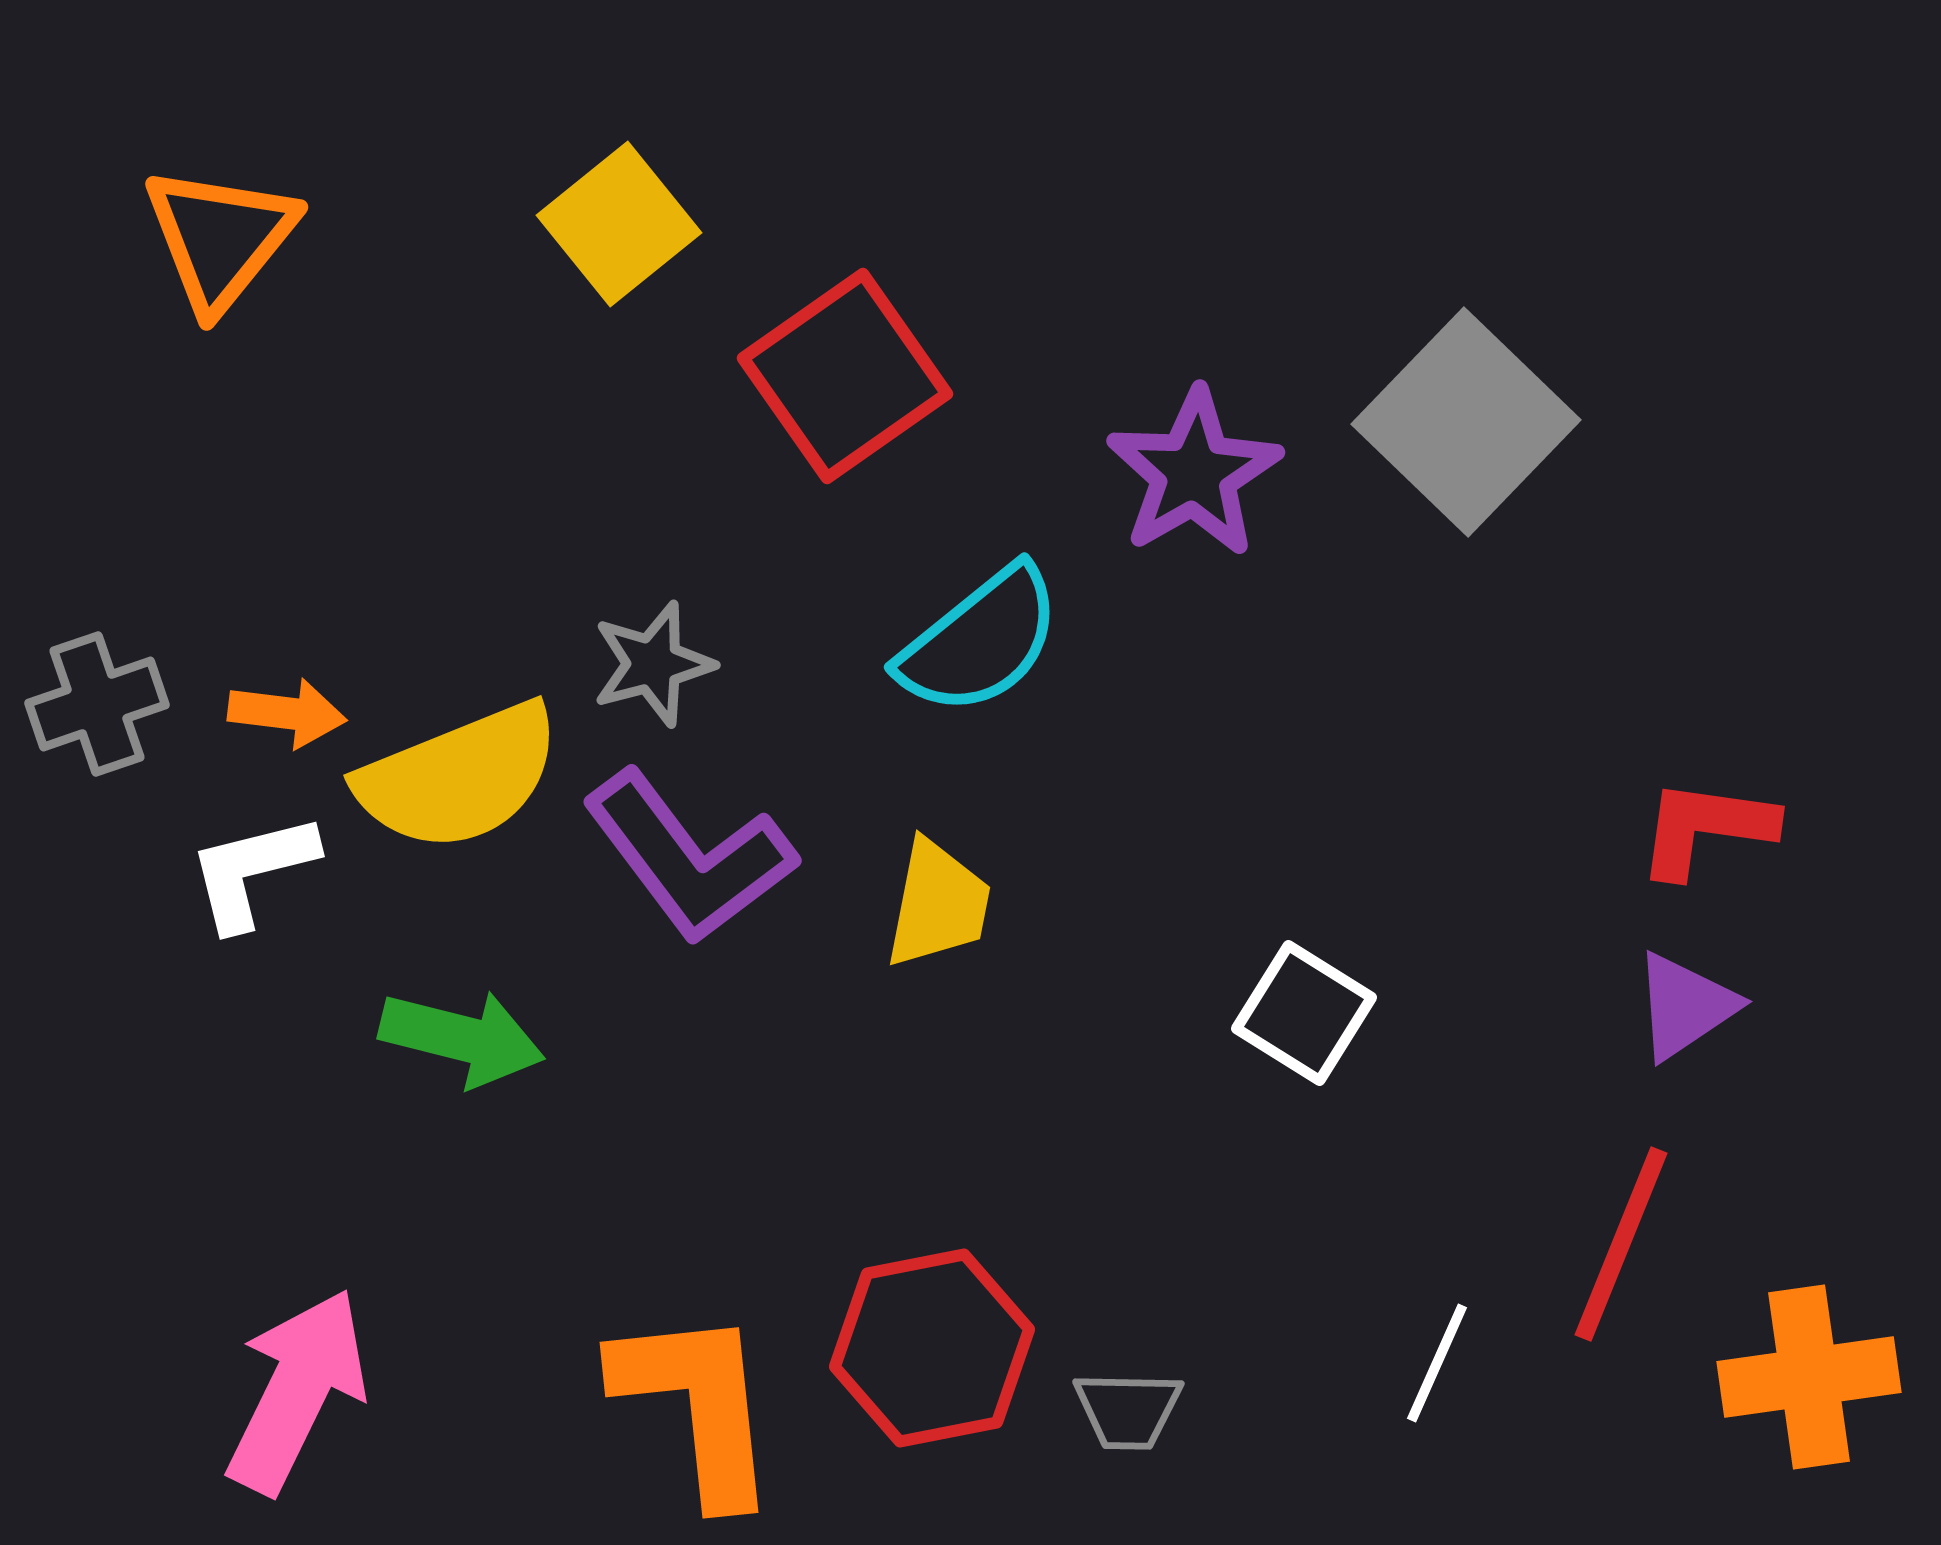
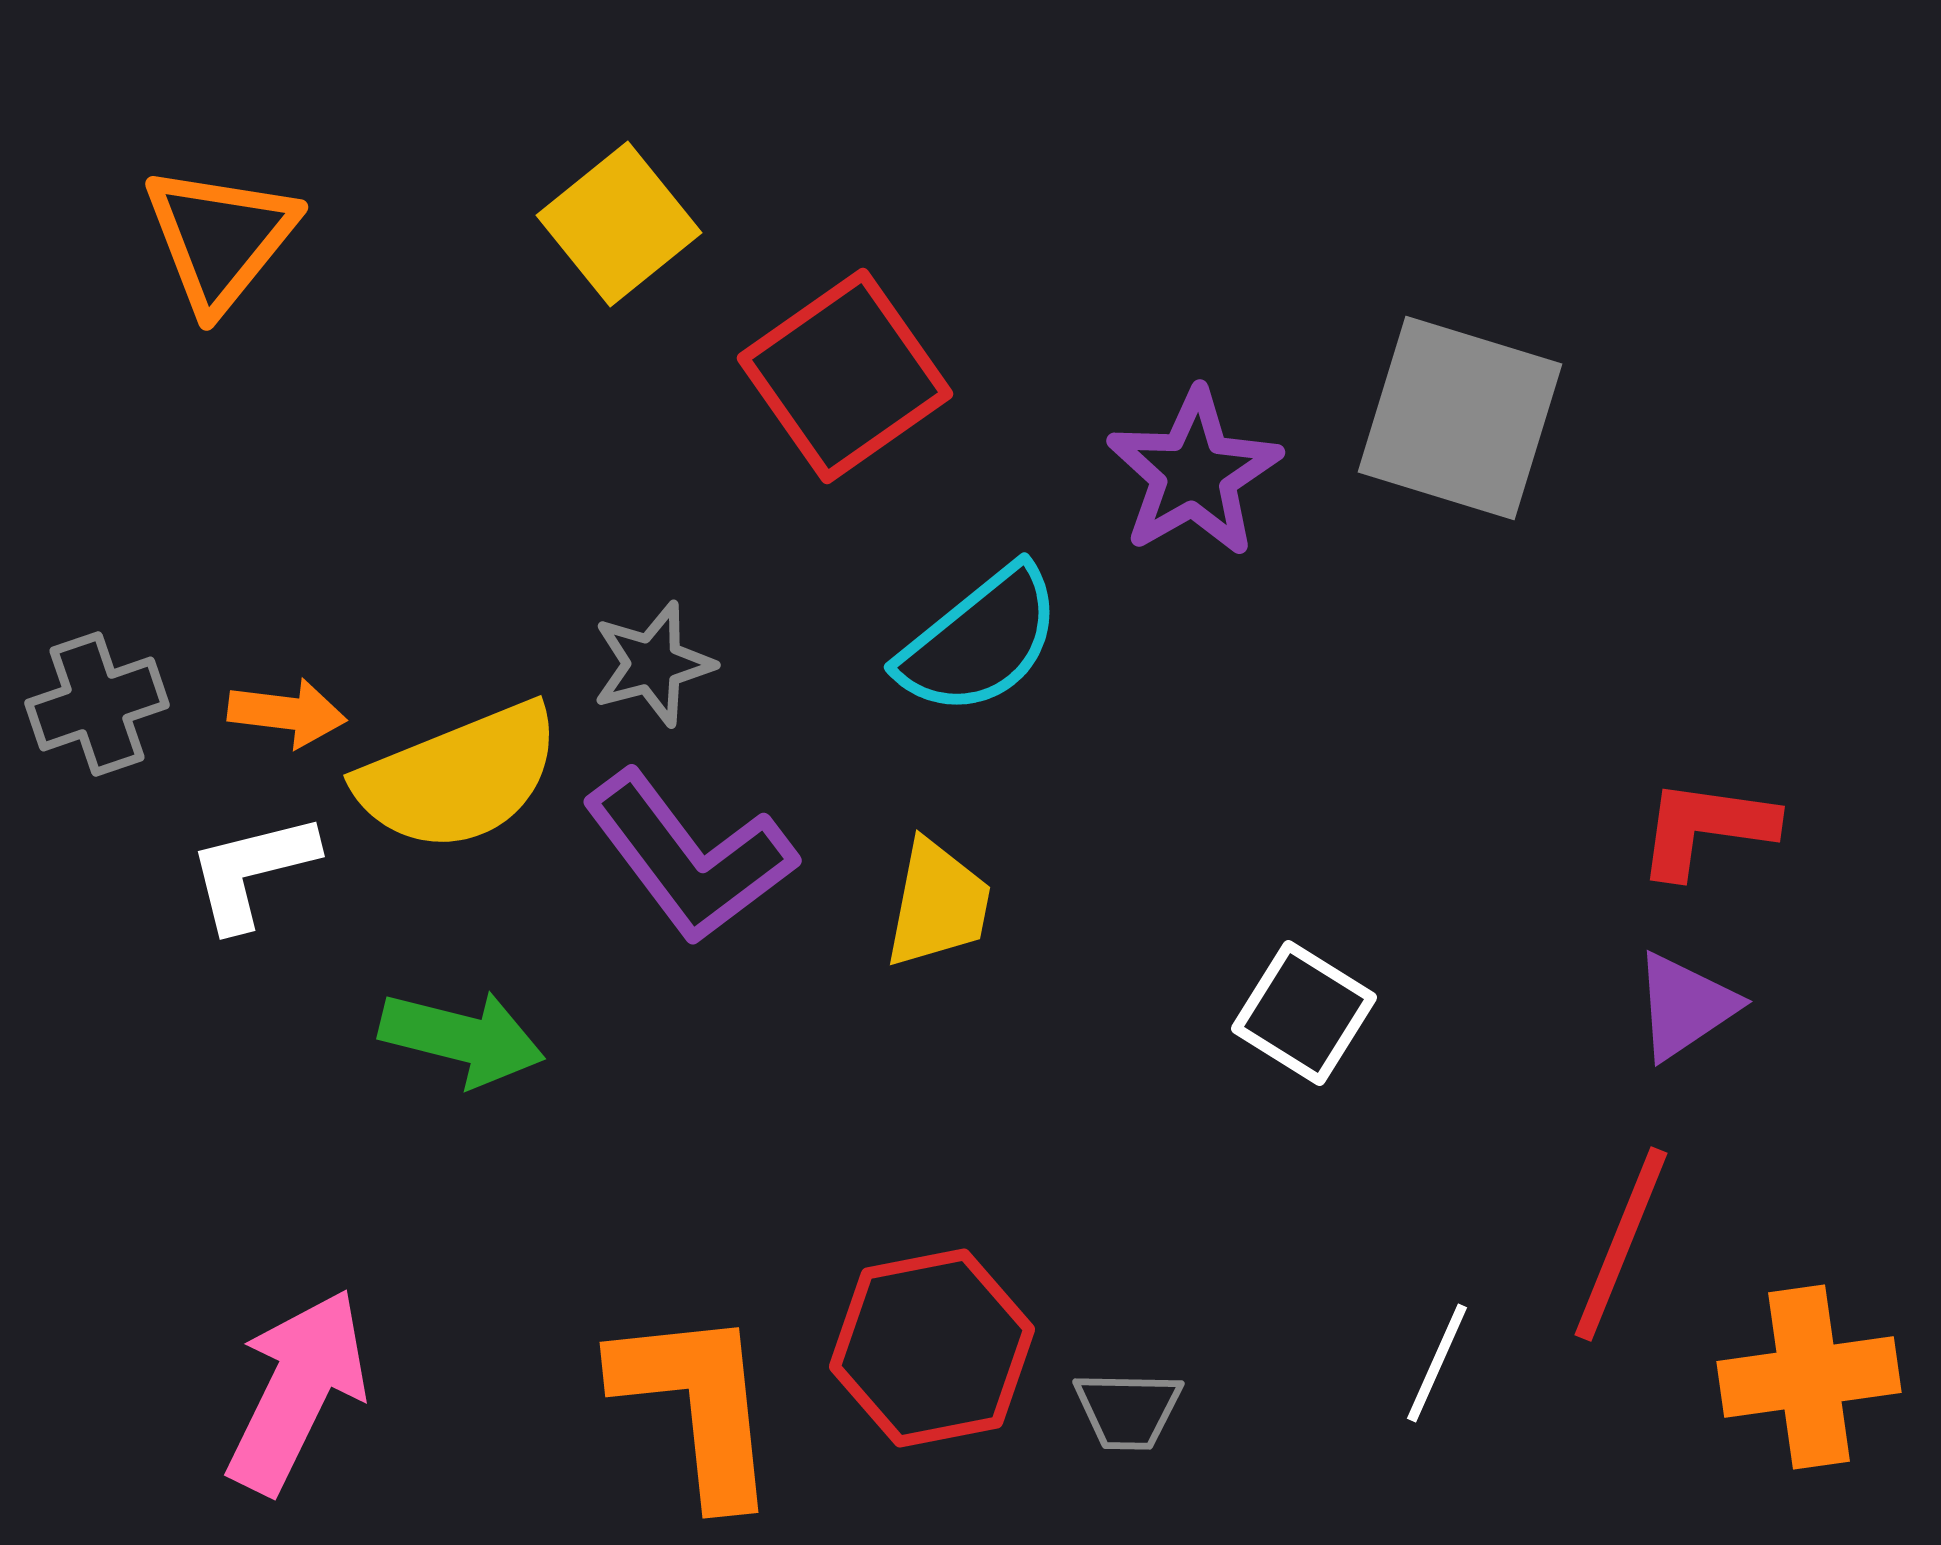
gray square: moved 6 px left, 4 px up; rotated 27 degrees counterclockwise
